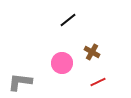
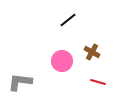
pink circle: moved 2 px up
red line: rotated 42 degrees clockwise
